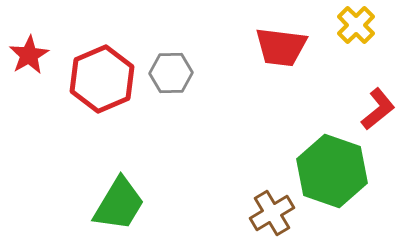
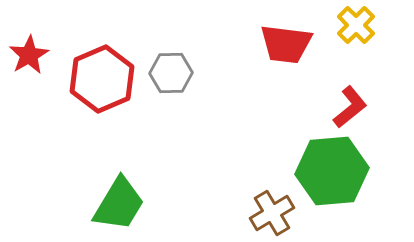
red trapezoid: moved 5 px right, 3 px up
red L-shape: moved 28 px left, 2 px up
green hexagon: rotated 24 degrees counterclockwise
